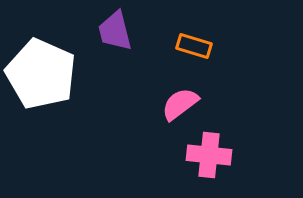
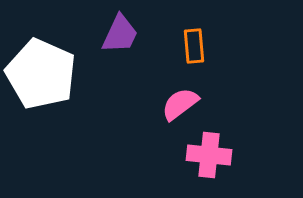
purple trapezoid: moved 5 px right, 3 px down; rotated 141 degrees counterclockwise
orange rectangle: rotated 68 degrees clockwise
